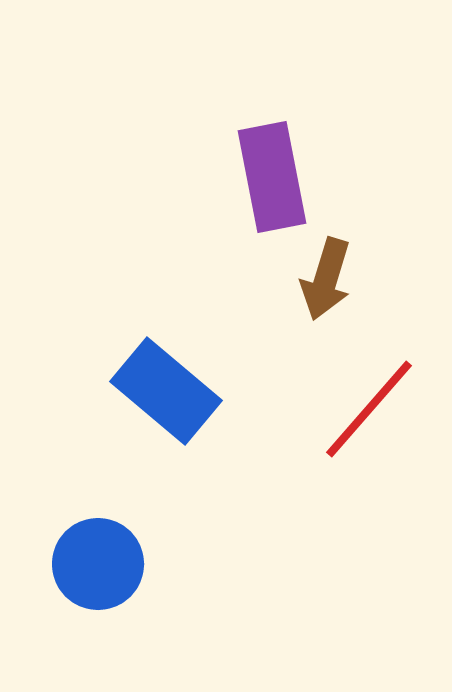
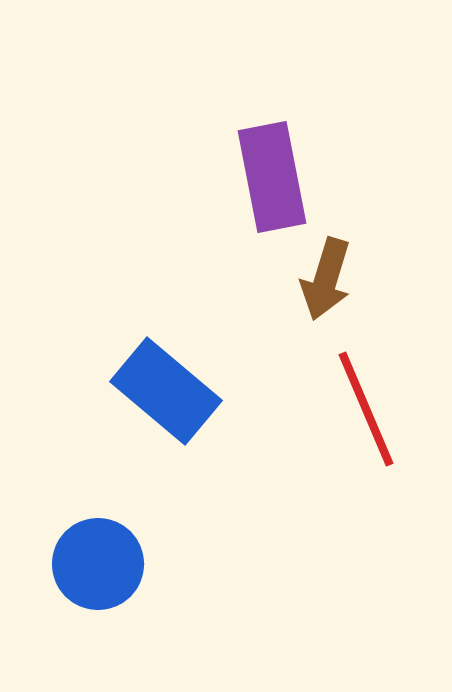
red line: moved 3 px left; rotated 64 degrees counterclockwise
